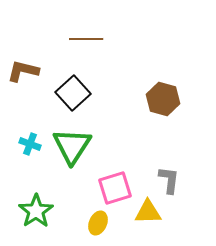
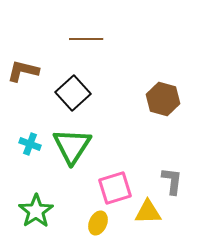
gray L-shape: moved 3 px right, 1 px down
